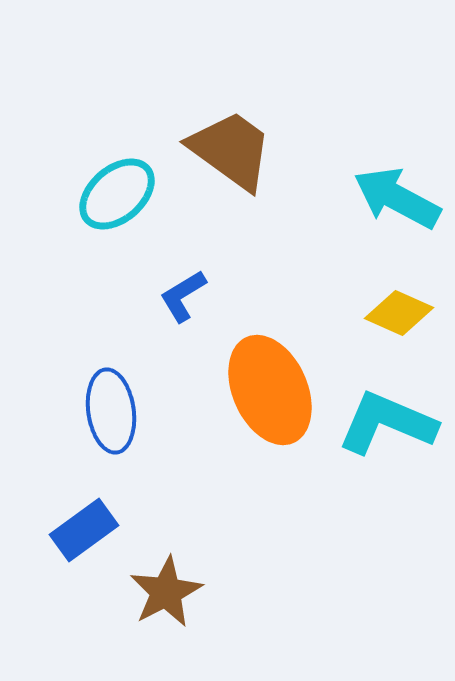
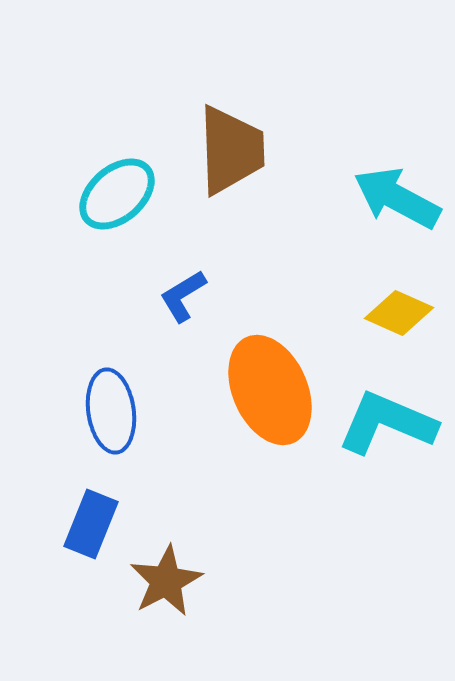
brown trapezoid: rotated 52 degrees clockwise
blue rectangle: moved 7 px right, 6 px up; rotated 32 degrees counterclockwise
brown star: moved 11 px up
